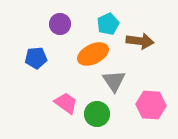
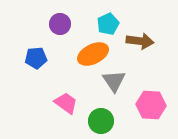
green circle: moved 4 px right, 7 px down
